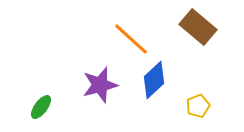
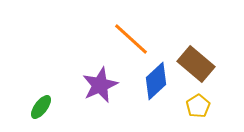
brown rectangle: moved 2 px left, 37 px down
blue diamond: moved 2 px right, 1 px down
purple star: rotated 9 degrees counterclockwise
yellow pentagon: rotated 10 degrees counterclockwise
